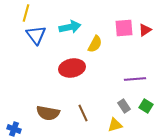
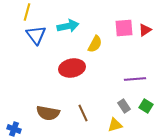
yellow line: moved 1 px right, 1 px up
cyan arrow: moved 2 px left, 1 px up
